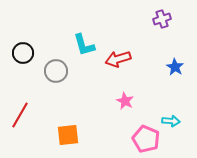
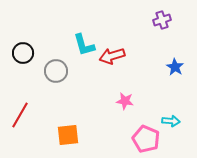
purple cross: moved 1 px down
red arrow: moved 6 px left, 3 px up
pink star: rotated 18 degrees counterclockwise
